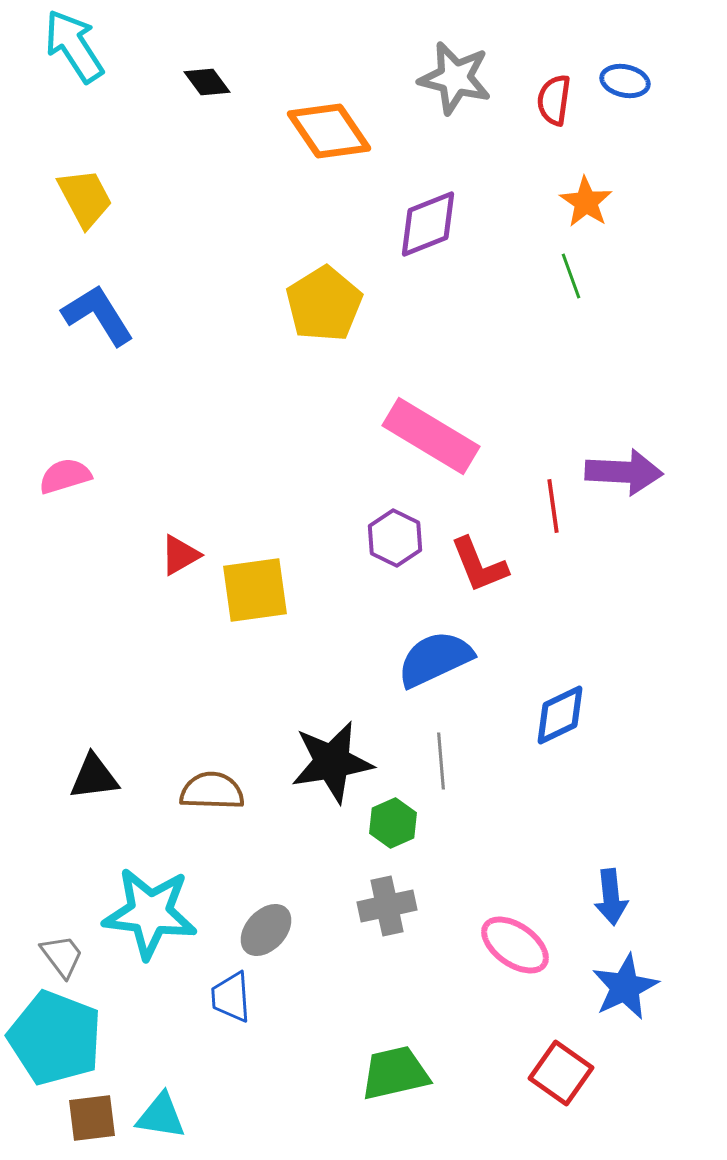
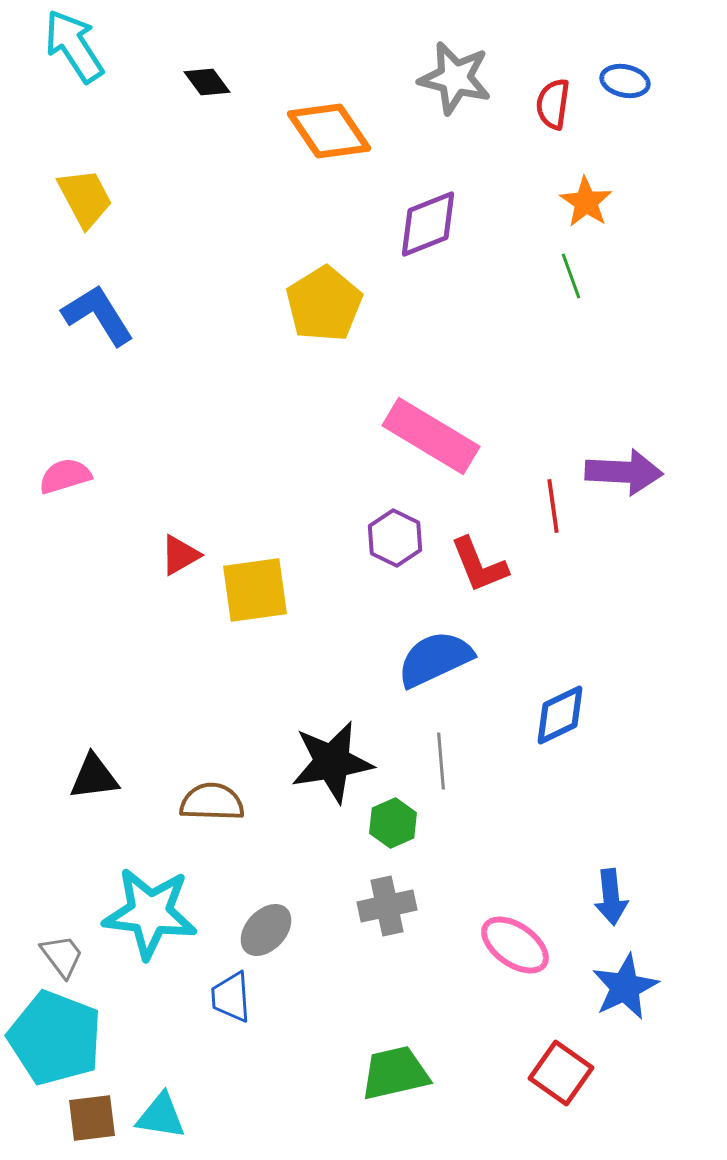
red semicircle: moved 1 px left, 4 px down
brown semicircle: moved 11 px down
